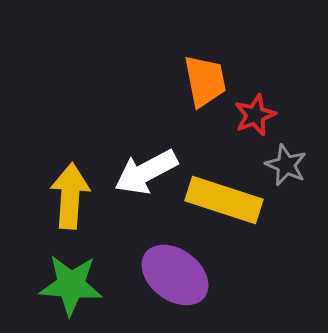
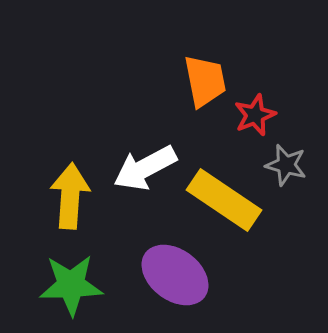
gray star: rotated 9 degrees counterclockwise
white arrow: moved 1 px left, 4 px up
yellow rectangle: rotated 16 degrees clockwise
green star: rotated 6 degrees counterclockwise
